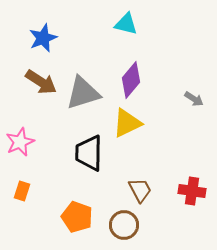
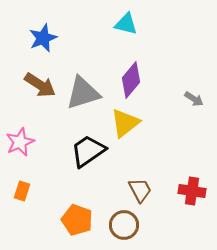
brown arrow: moved 1 px left, 3 px down
yellow triangle: moved 2 px left; rotated 12 degrees counterclockwise
black trapezoid: moved 1 px left, 2 px up; rotated 54 degrees clockwise
orange pentagon: moved 3 px down
